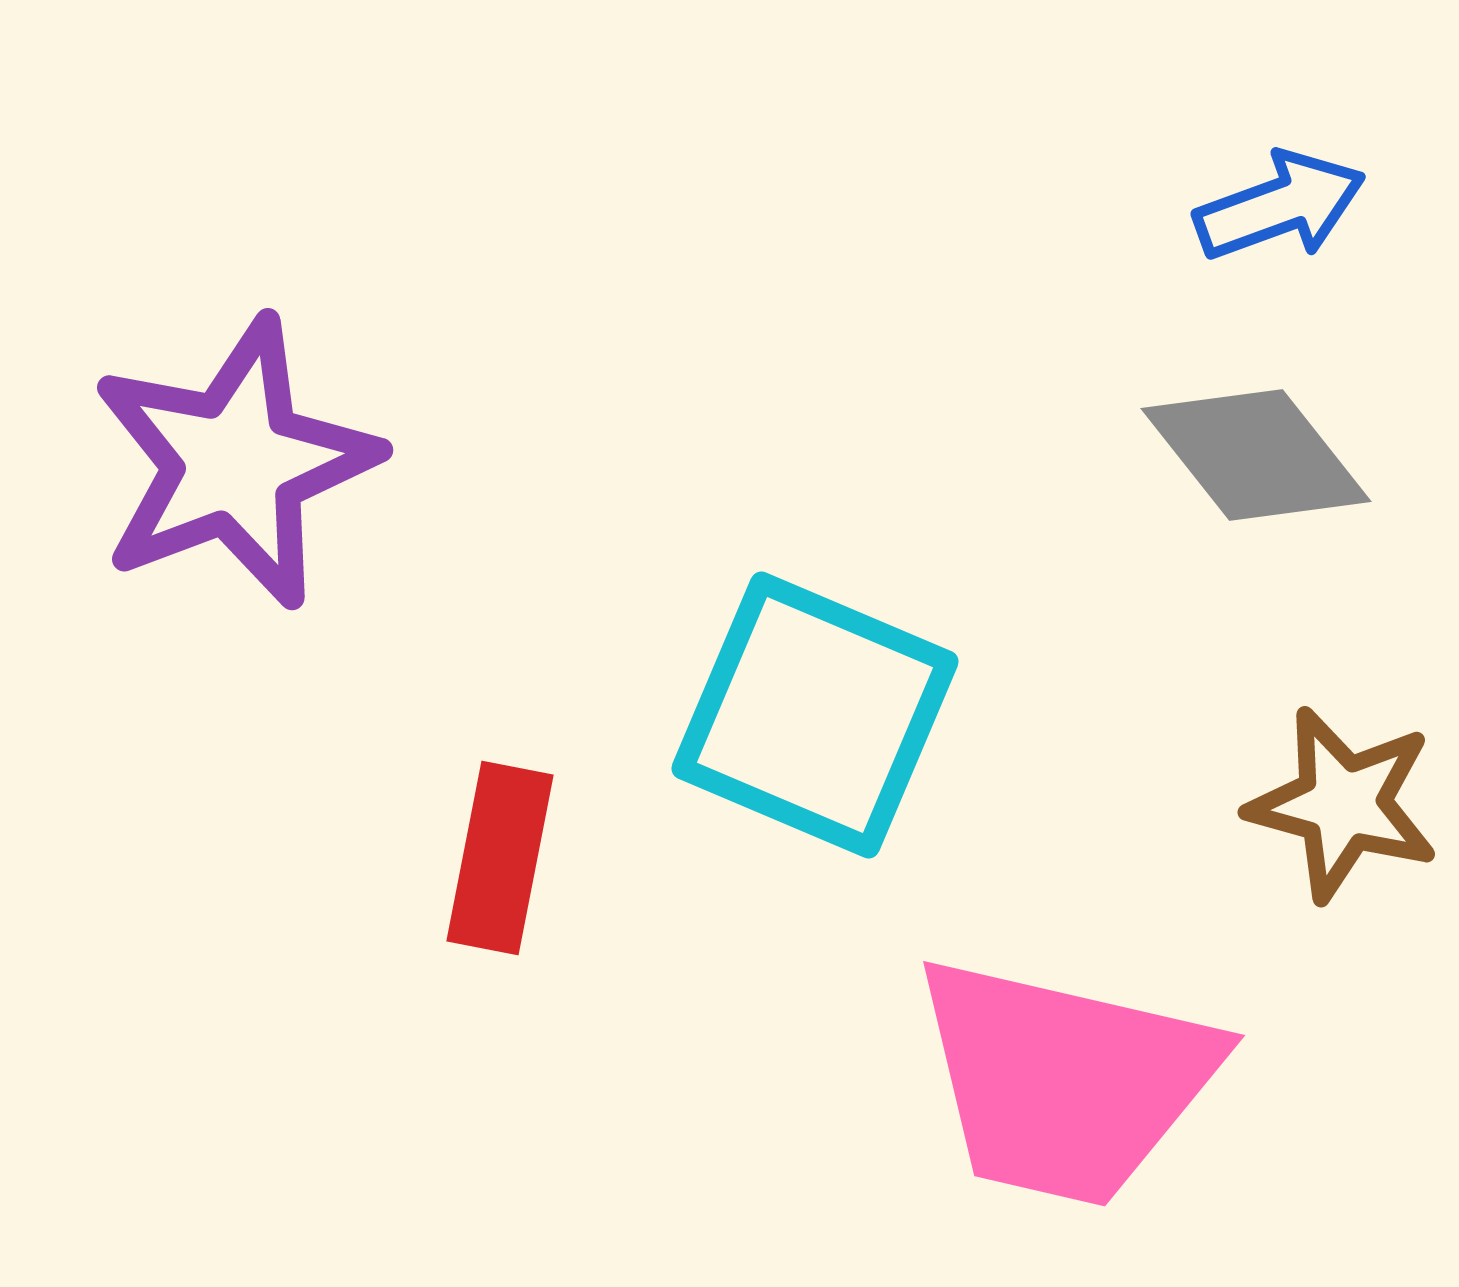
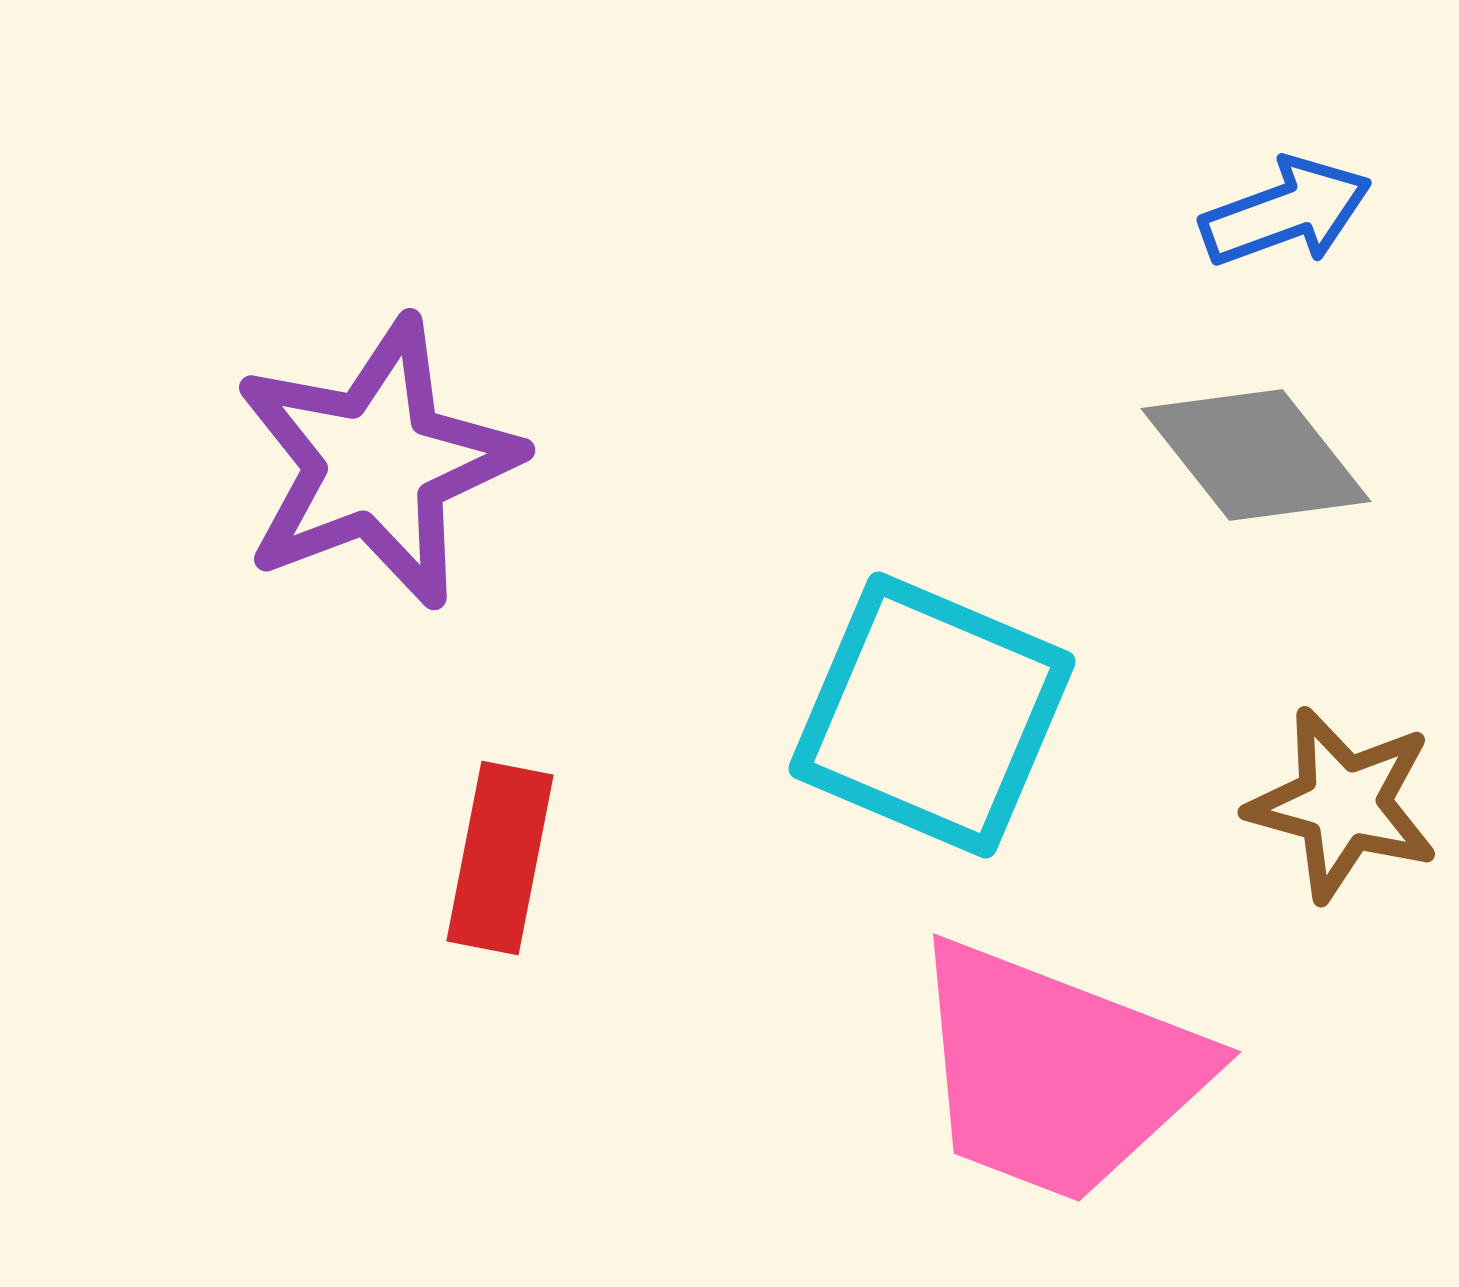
blue arrow: moved 6 px right, 6 px down
purple star: moved 142 px right
cyan square: moved 117 px right
pink trapezoid: moved 8 px left, 9 px up; rotated 8 degrees clockwise
